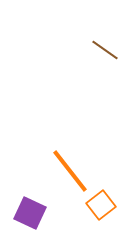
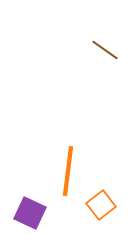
orange line: moved 2 px left; rotated 45 degrees clockwise
